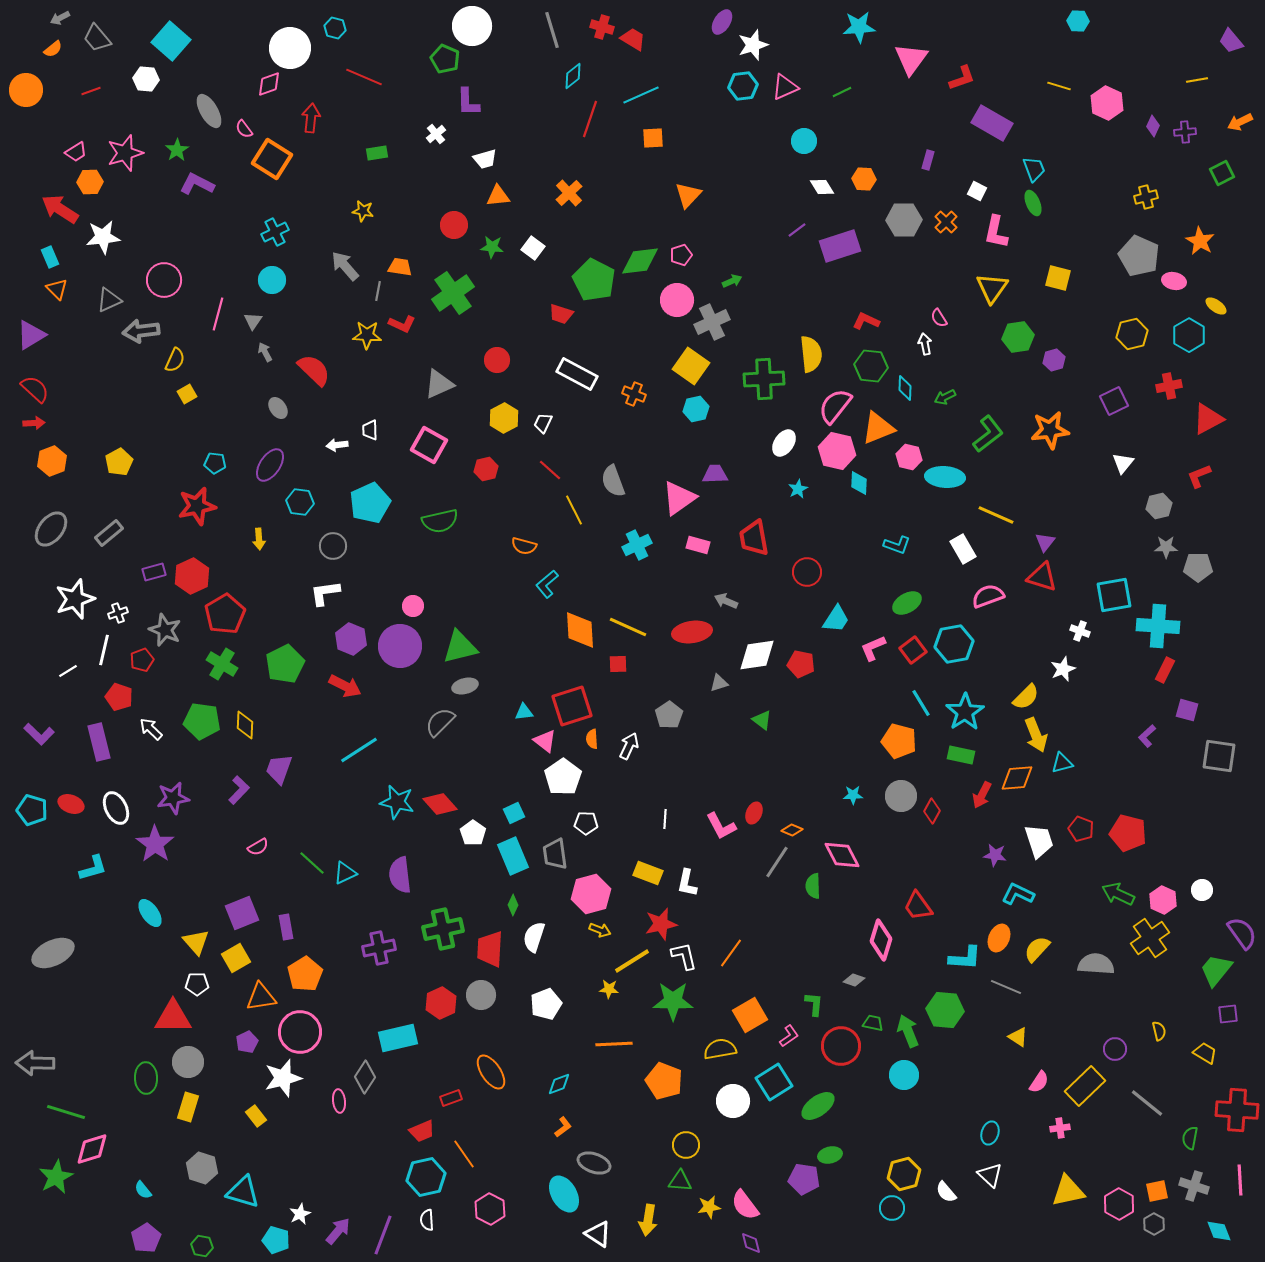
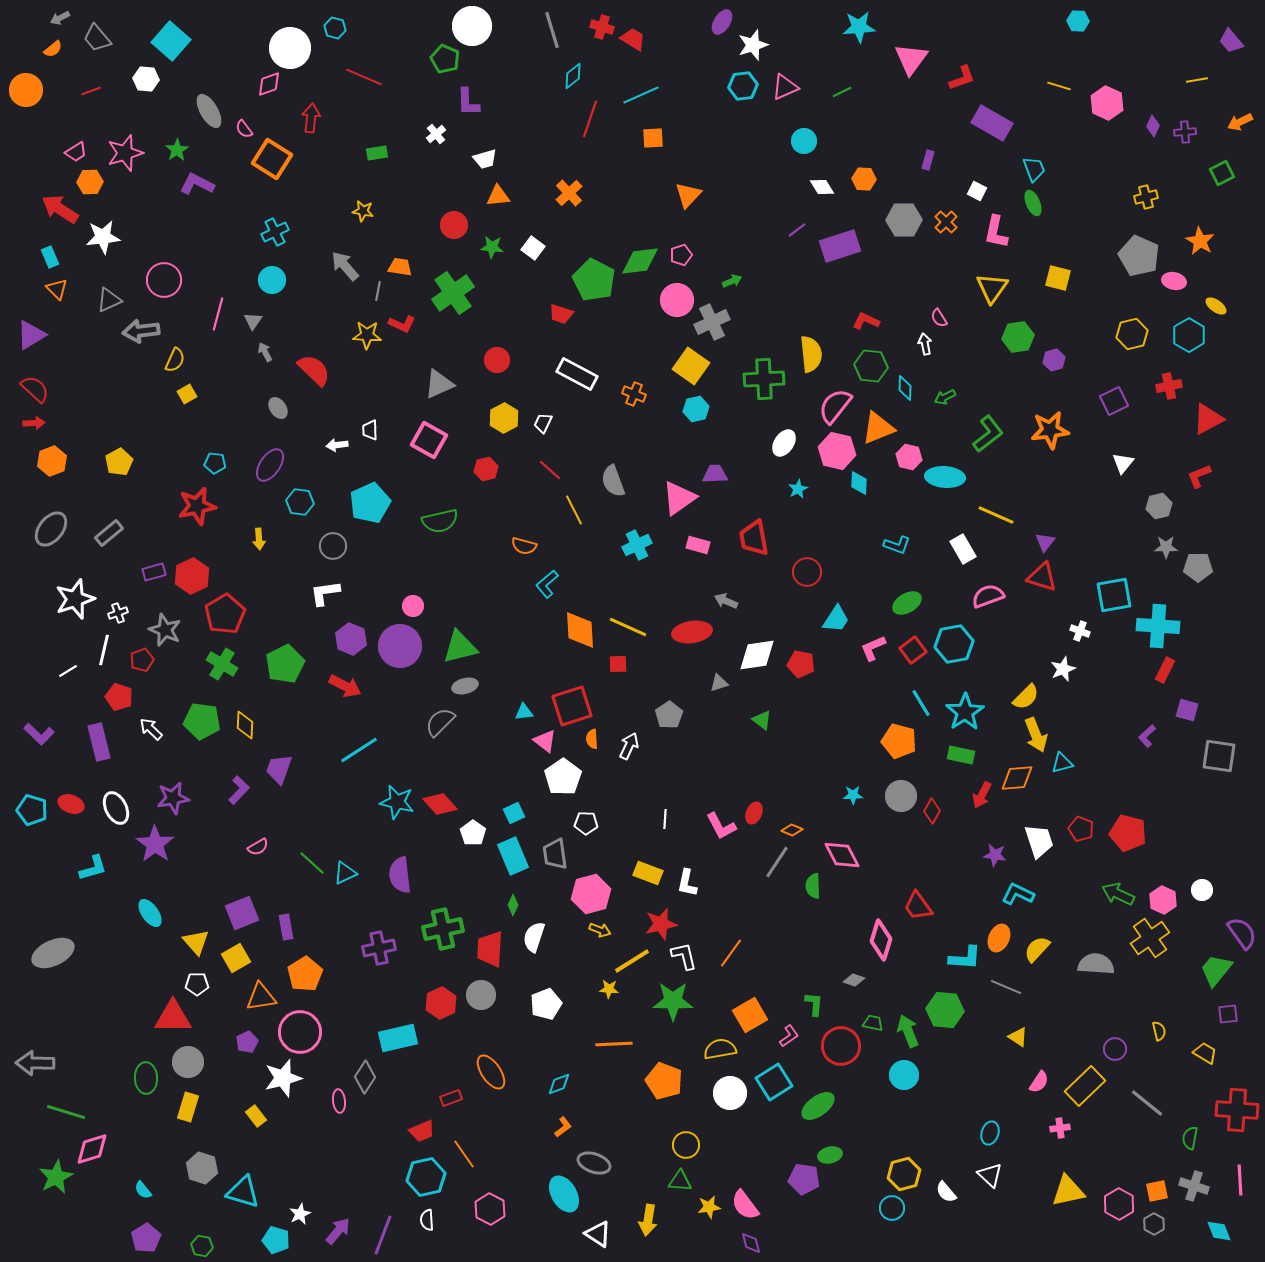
pink square at (429, 445): moved 5 px up
white circle at (733, 1101): moved 3 px left, 8 px up
